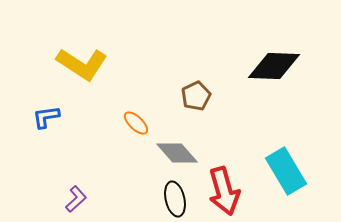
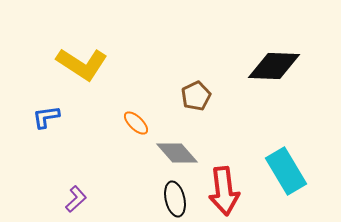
red arrow: rotated 9 degrees clockwise
